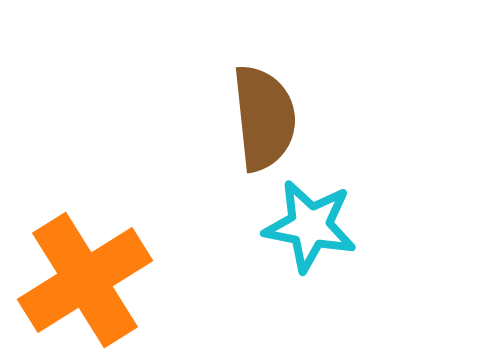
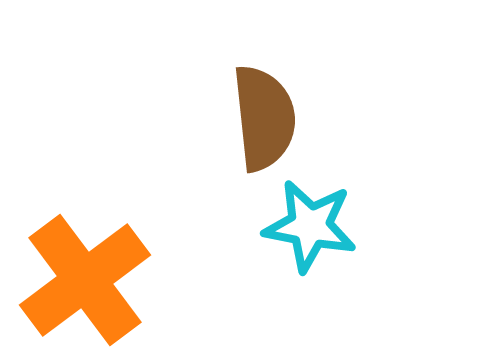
orange cross: rotated 5 degrees counterclockwise
